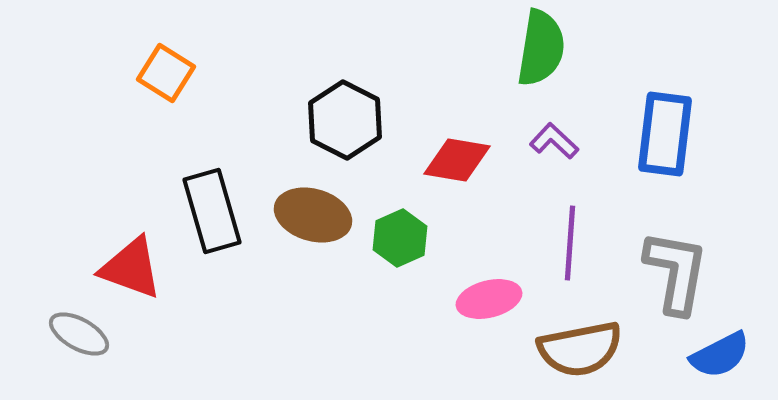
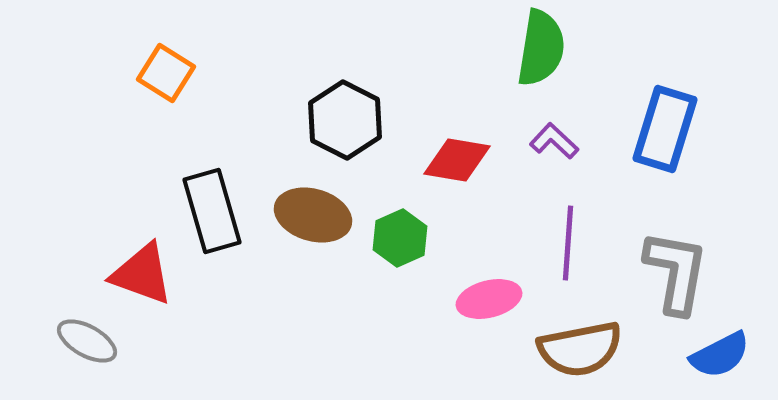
blue rectangle: moved 5 px up; rotated 10 degrees clockwise
purple line: moved 2 px left
red triangle: moved 11 px right, 6 px down
gray ellipse: moved 8 px right, 7 px down
